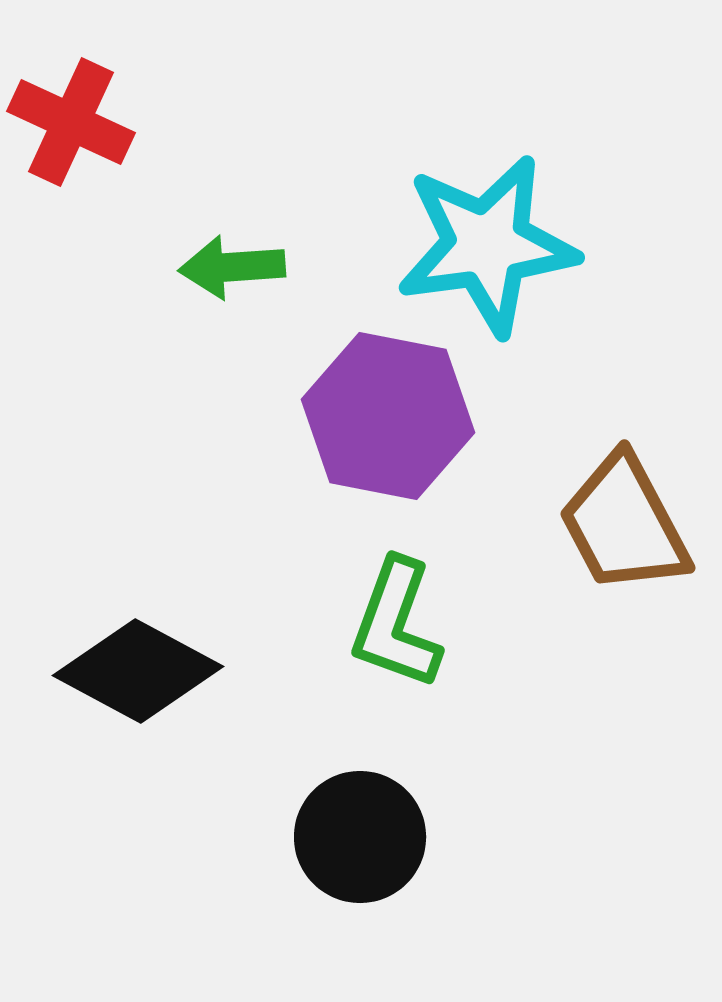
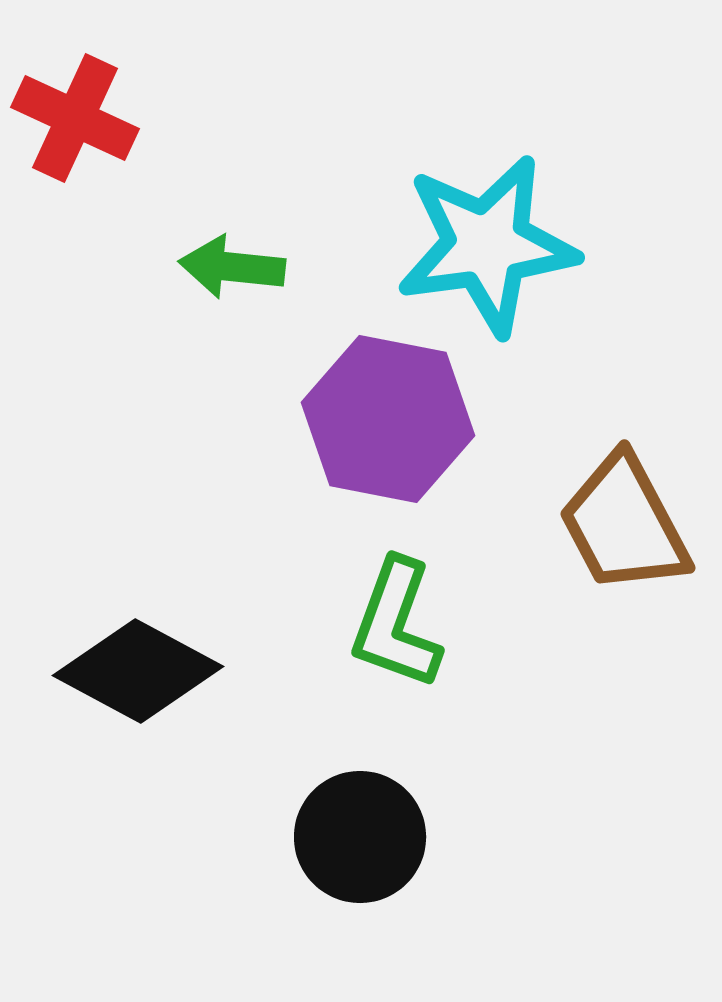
red cross: moved 4 px right, 4 px up
green arrow: rotated 10 degrees clockwise
purple hexagon: moved 3 px down
